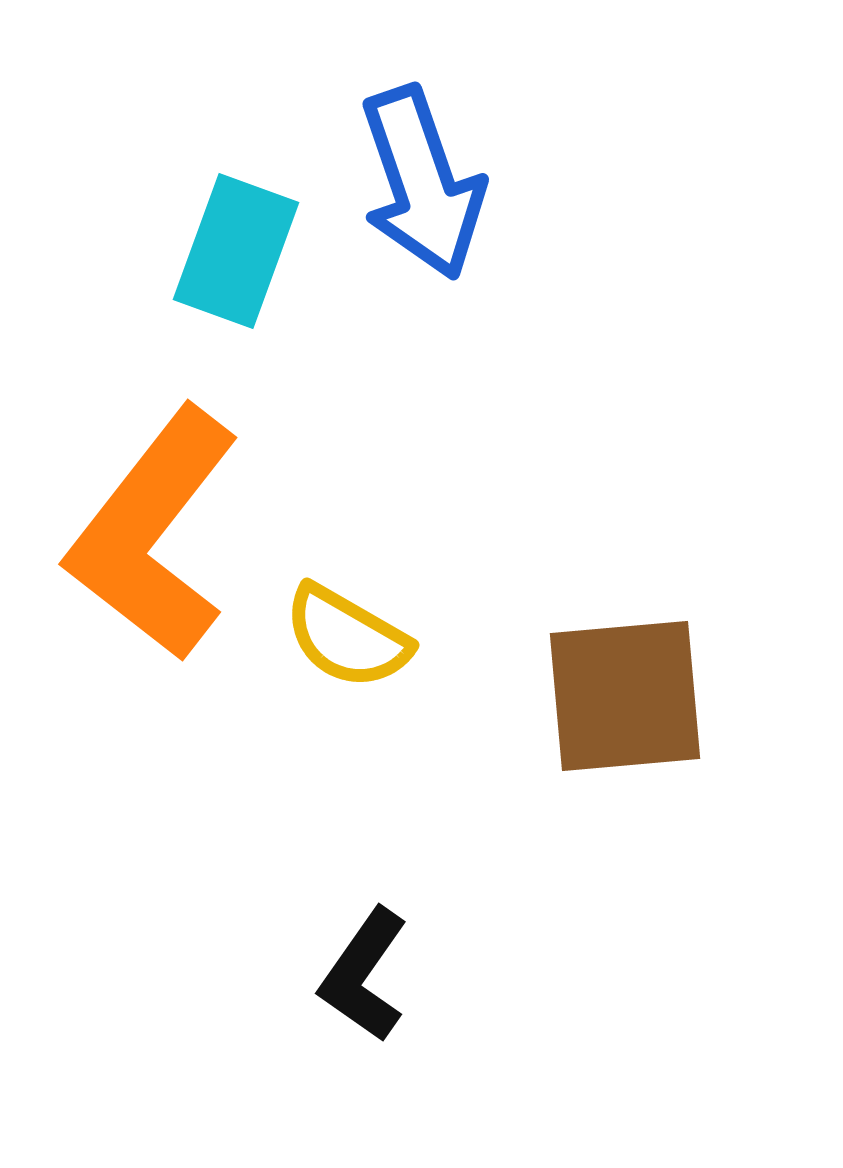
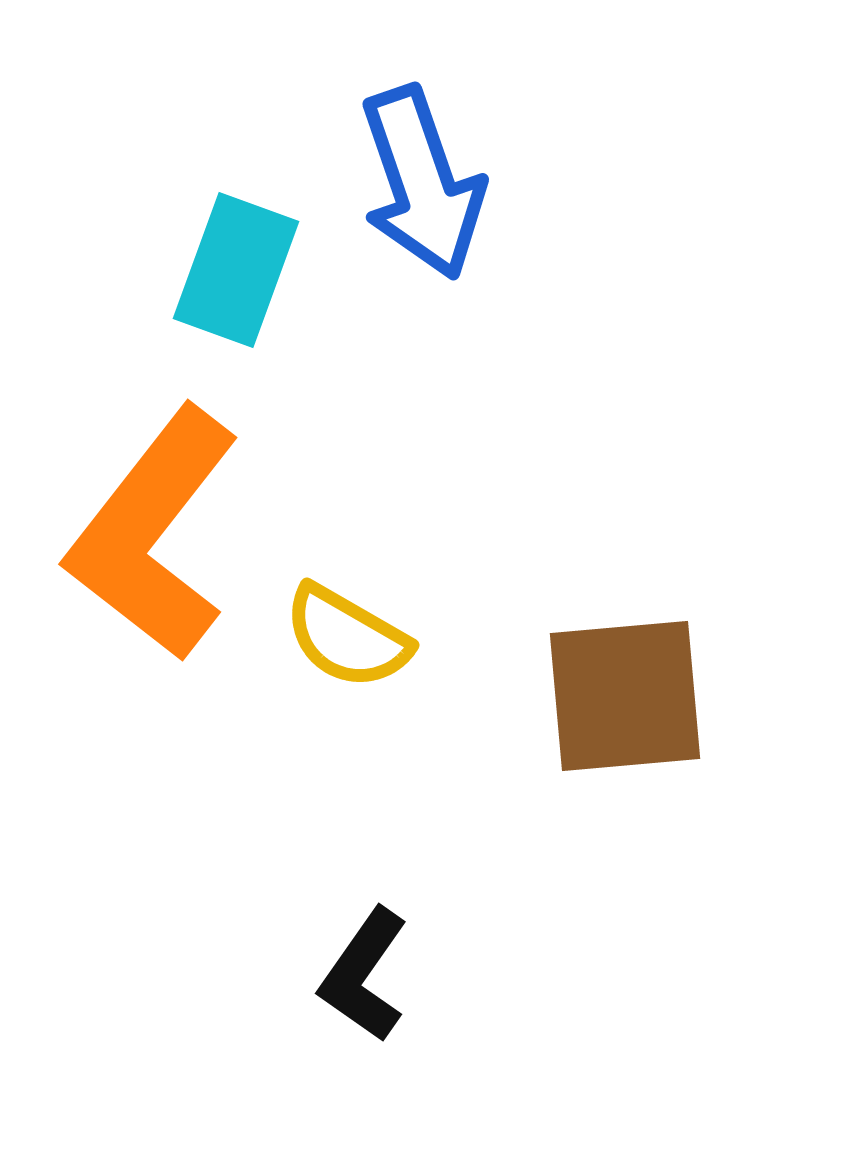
cyan rectangle: moved 19 px down
